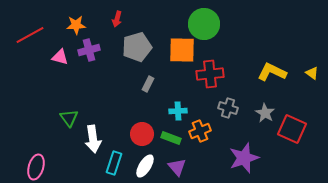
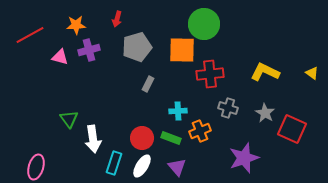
yellow L-shape: moved 7 px left
green triangle: moved 1 px down
red circle: moved 4 px down
white ellipse: moved 3 px left
